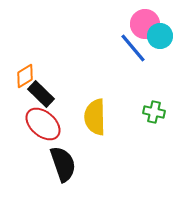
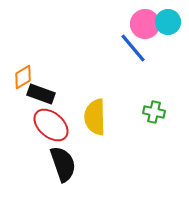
cyan circle: moved 8 px right, 14 px up
orange diamond: moved 2 px left, 1 px down
black rectangle: rotated 24 degrees counterclockwise
red ellipse: moved 8 px right, 1 px down
